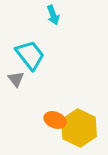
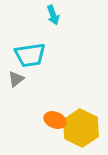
cyan trapezoid: rotated 120 degrees clockwise
gray triangle: rotated 30 degrees clockwise
yellow hexagon: moved 2 px right
